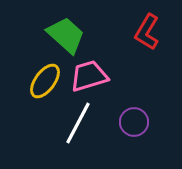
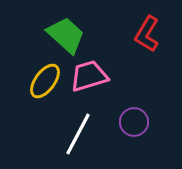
red L-shape: moved 2 px down
white line: moved 11 px down
